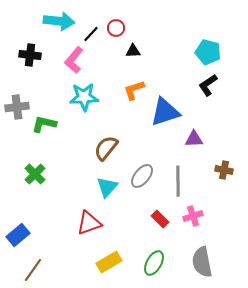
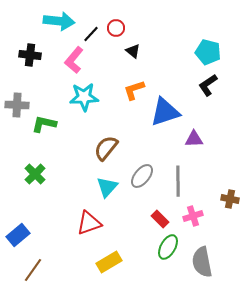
black triangle: rotated 42 degrees clockwise
gray cross: moved 2 px up; rotated 10 degrees clockwise
brown cross: moved 6 px right, 29 px down
green ellipse: moved 14 px right, 16 px up
